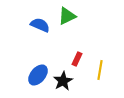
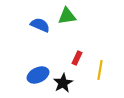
green triangle: rotated 18 degrees clockwise
red rectangle: moved 1 px up
blue ellipse: rotated 25 degrees clockwise
black star: moved 2 px down
